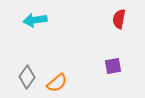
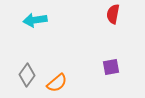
red semicircle: moved 6 px left, 5 px up
purple square: moved 2 px left, 1 px down
gray diamond: moved 2 px up
